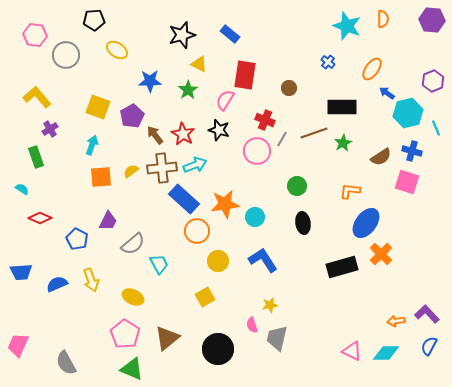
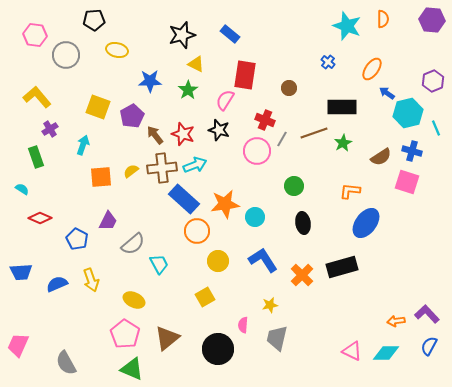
yellow ellipse at (117, 50): rotated 20 degrees counterclockwise
yellow triangle at (199, 64): moved 3 px left
red star at (183, 134): rotated 10 degrees counterclockwise
cyan arrow at (92, 145): moved 9 px left
green circle at (297, 186): moved 3 px left
orange cross at (381, 254): moved 79 px left, 21 px down
yellow ellipse at (133, 297): moved 1 px right, 3 px down
pink semicircle at (252, 325): moved 9 px left; rotated 21 degrees clockwise
